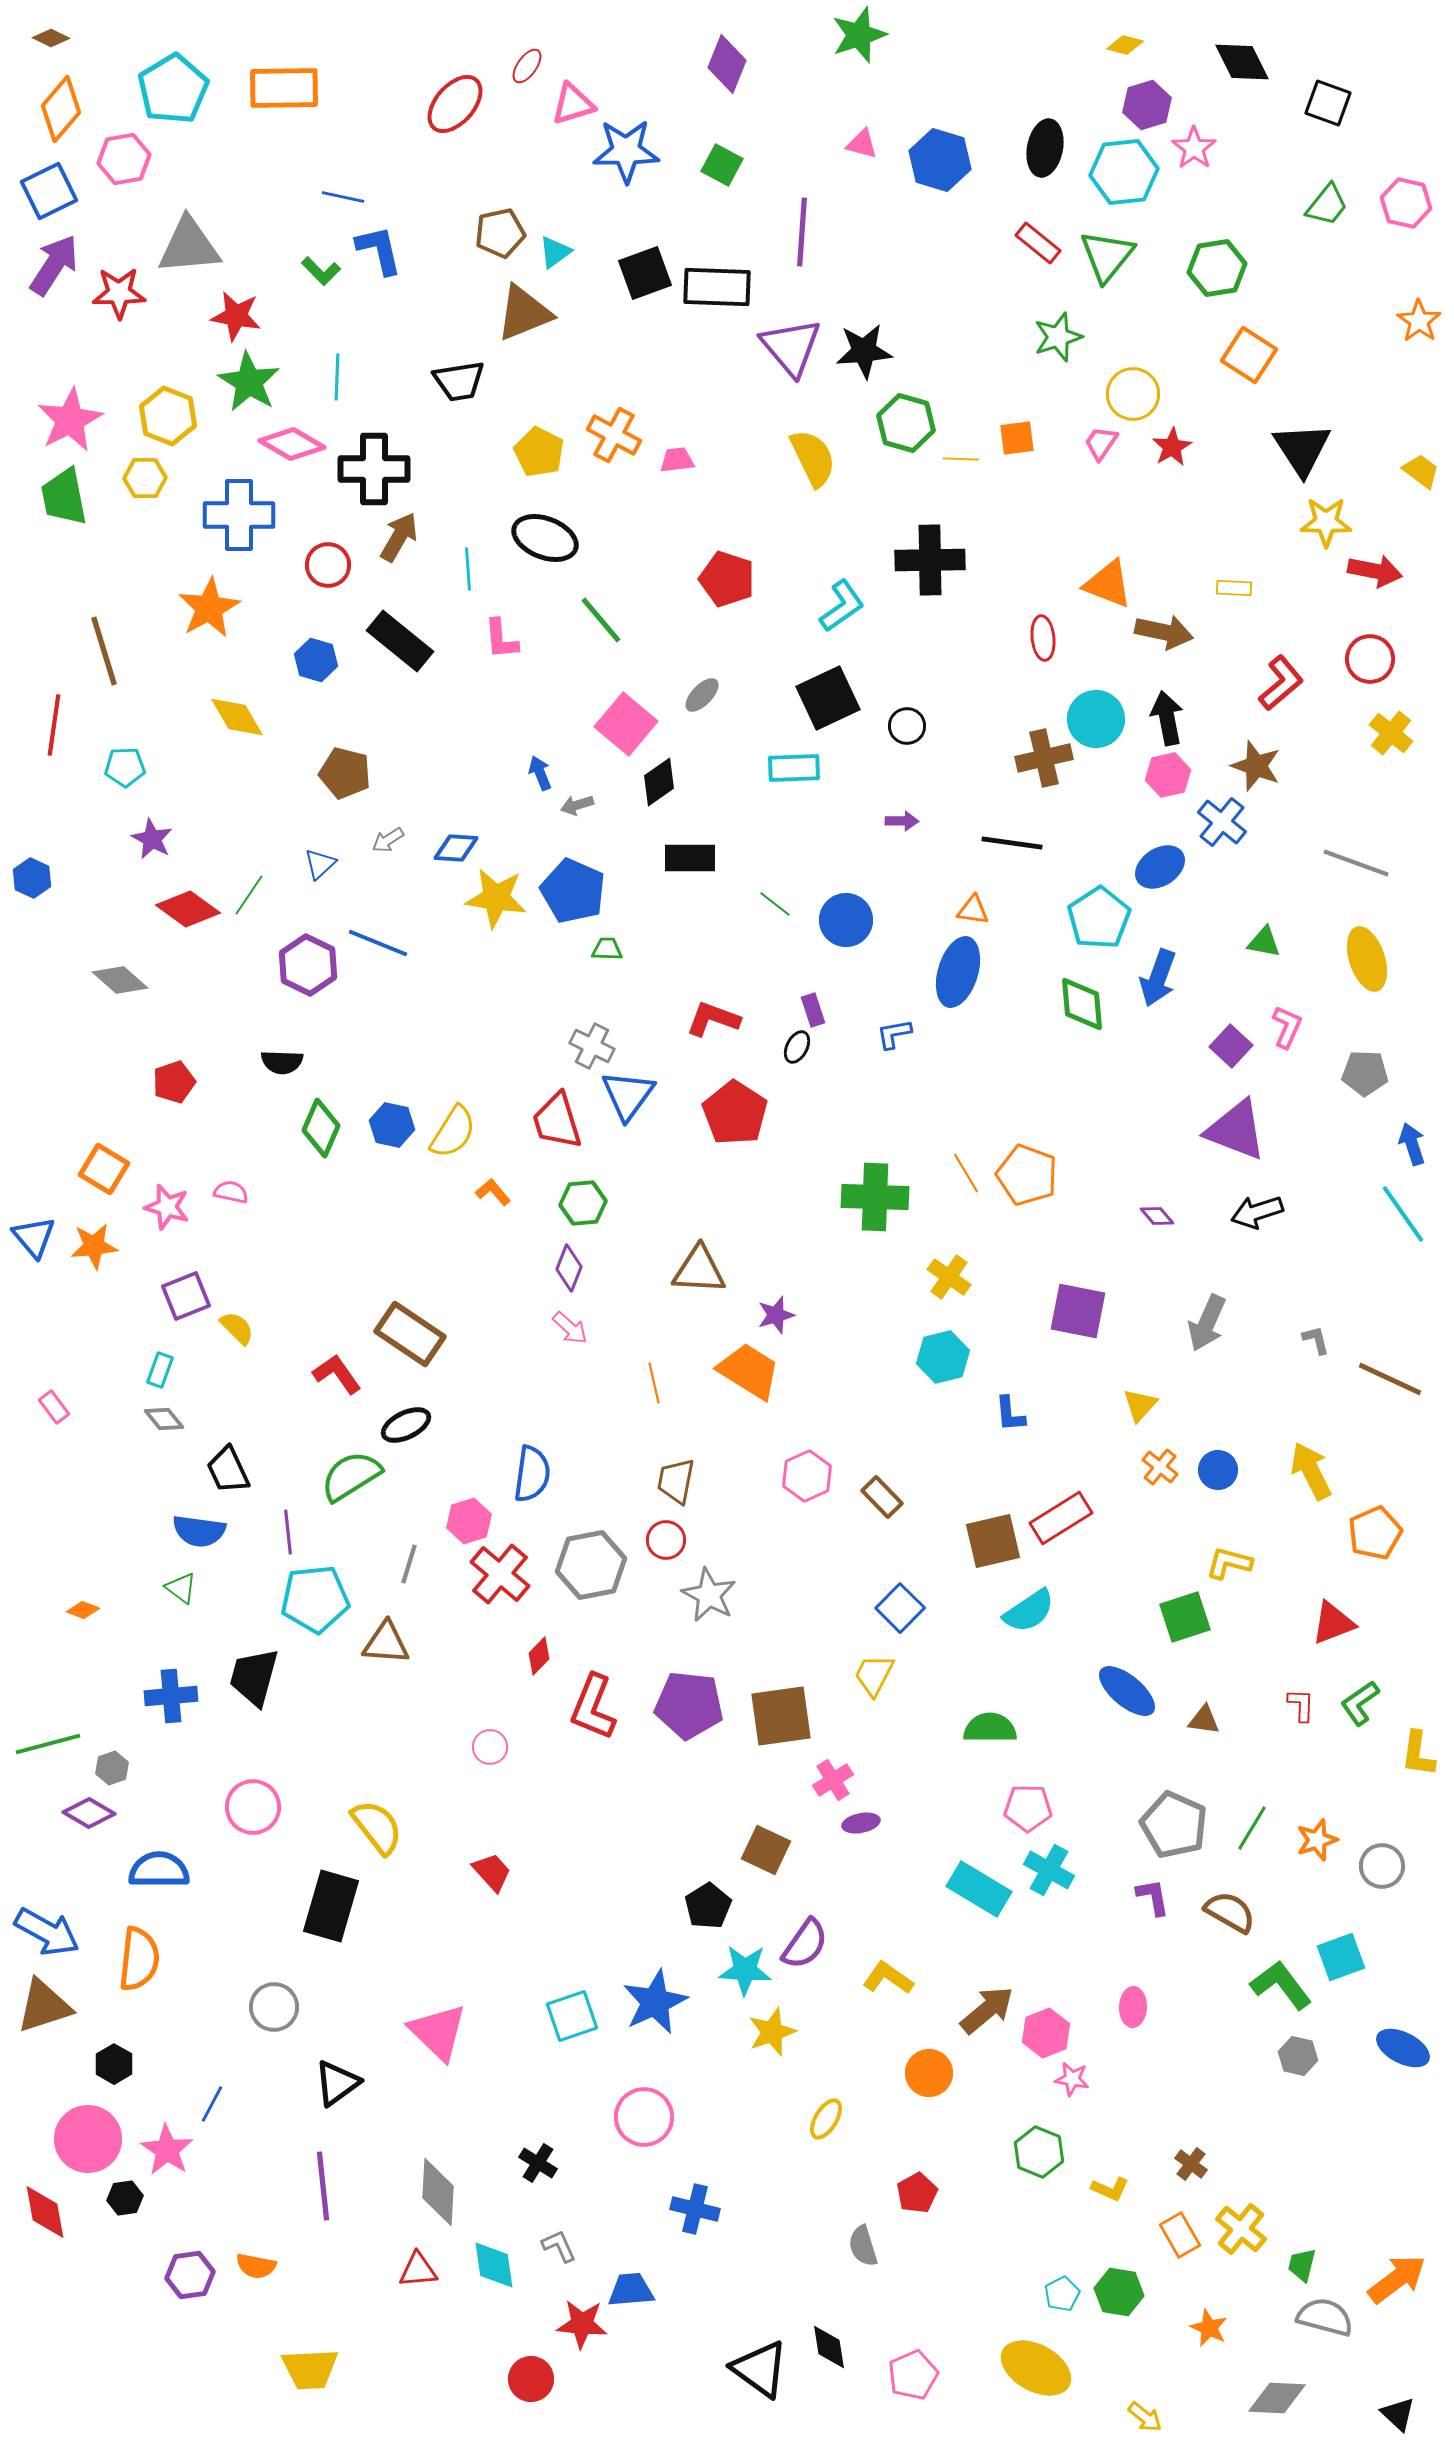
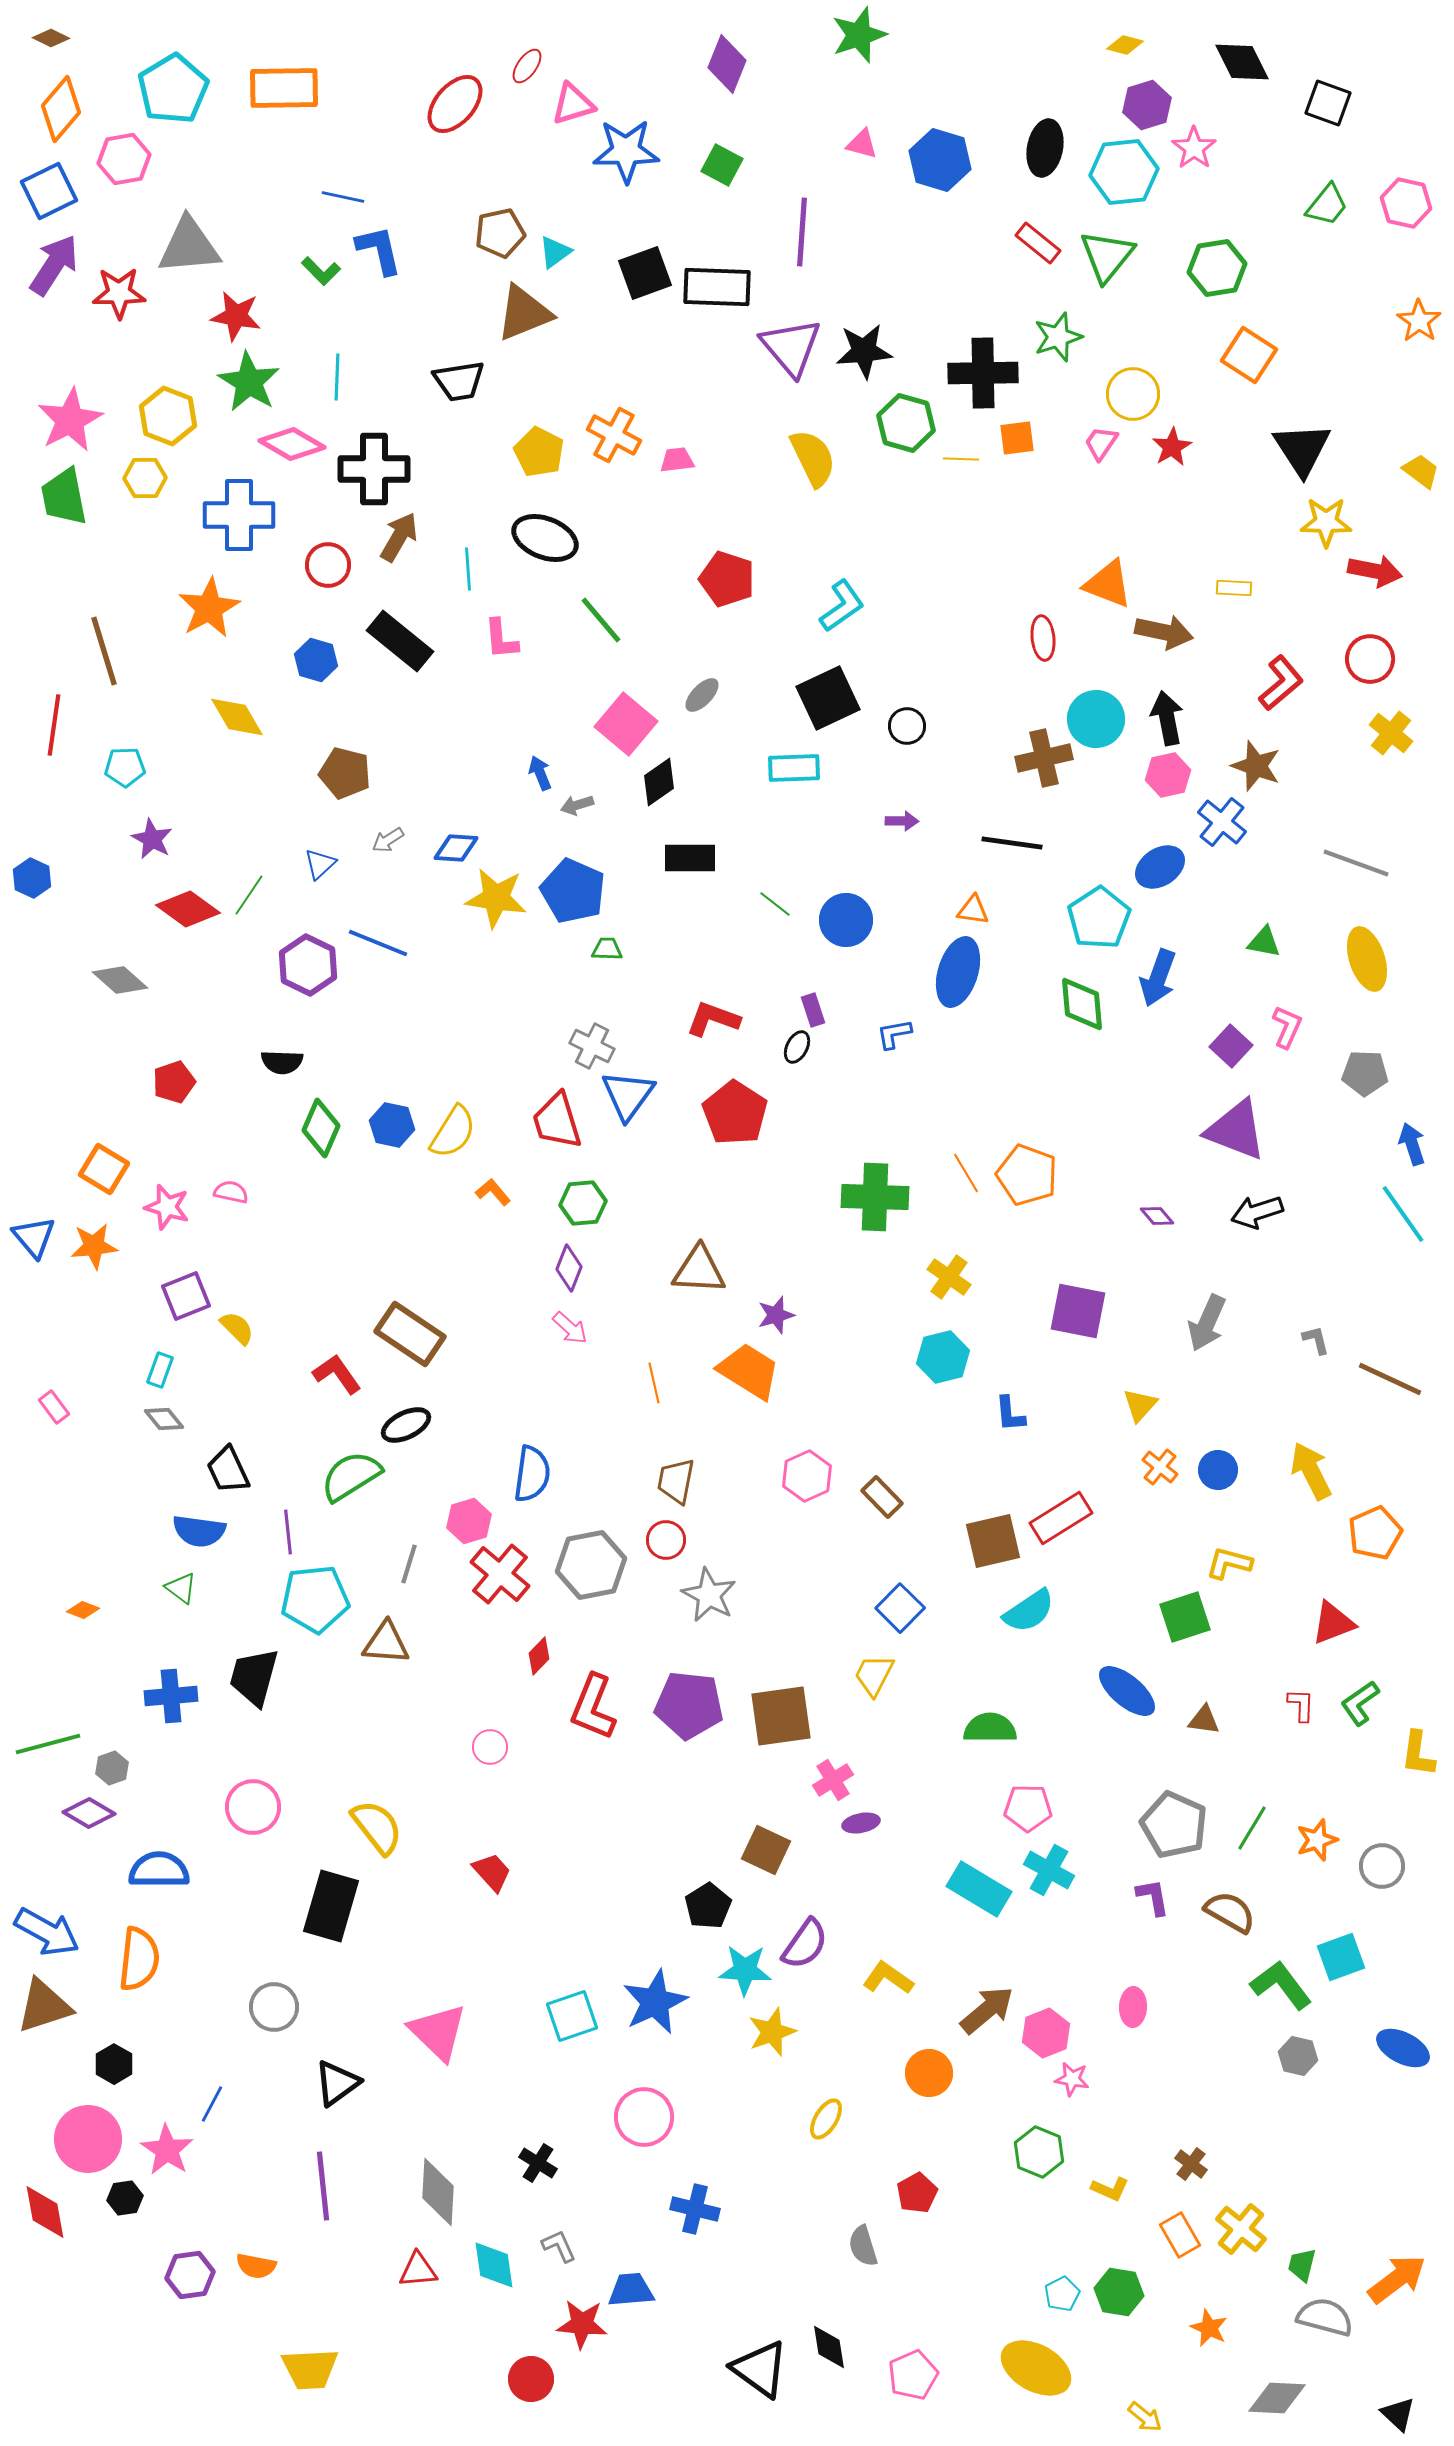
black cross at (930, 560): moved 53 px right, 187 px up
